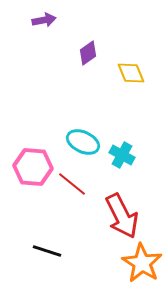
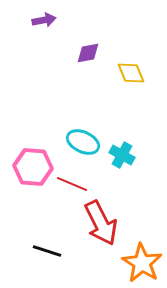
purple diamond: rotated 25 degrees clockwise
red line: rotated 16 degrees counterclockwise
red arrow: moved 21 px left, 7 px down
